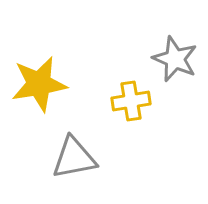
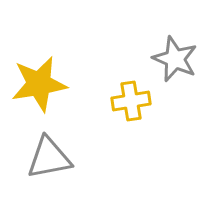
gray triangle: moved 25 px left
